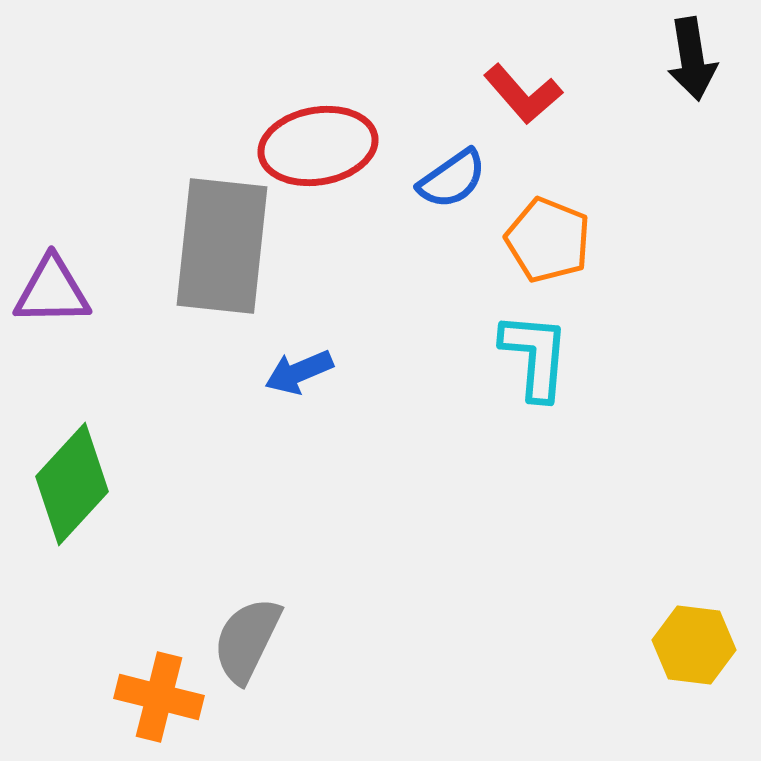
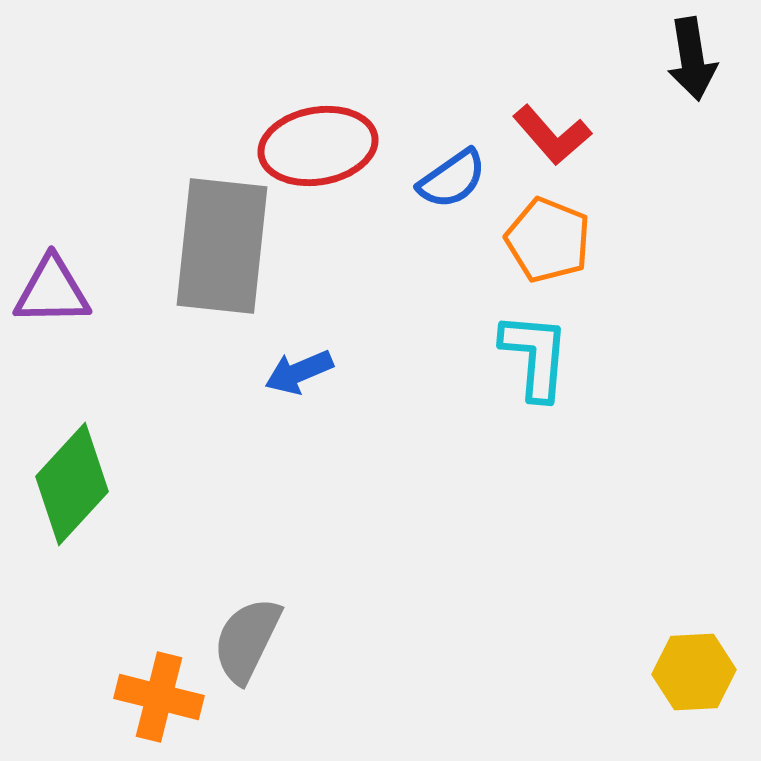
red L-shape: moved 29 px right, 41 px down
yellow hexagon: moved 27 px down; rotated 10 degrees counterclockwise
